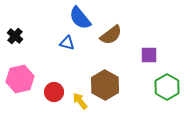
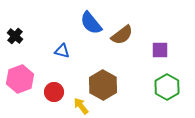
blue semicircle: moved 11 px right, 5 px down
brown semicircle: moved 11 px right
blue triangle: moved 5 px left, 8 px down
purple square: moved 11 px right, 5 px up
pink hexagon: rotated 8 degrees counterclockwise
brown hexagon: moved 2 px left
yellow arrow: moved 1 px right, 5 px down
